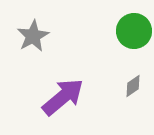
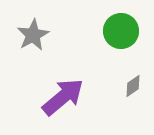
green circle: moved 13 px left
gray star: moved 1 px up
